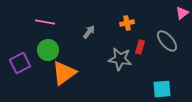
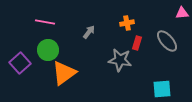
pink triangle: rotated 32 degrees clockwise
red rectangle: moved 3 px left, 4 px up
gray star: moved 1 px down
purple square: rotated 15 degrees counterclockwise
